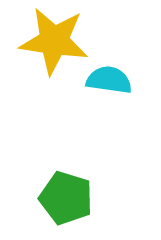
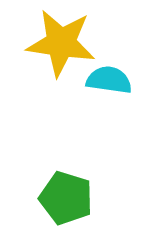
yellow star: moved 7 px right, 2 px down
